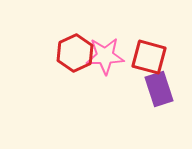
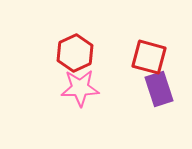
pink star: moved 25 px left, 32 px down
